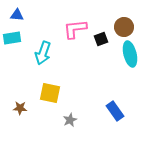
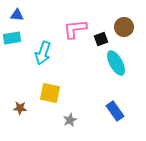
cyan ellipse: moved 14 px left, 9 px down; rotated 15 degrees counterclockwise
